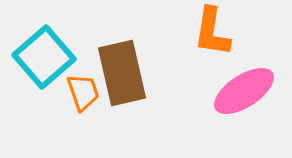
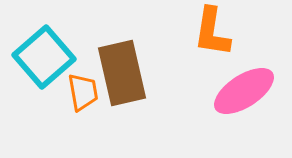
orange trapezoid: rotated 9 degrees clockwise
